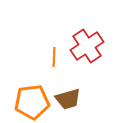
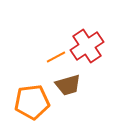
orange line: moved 2 px right; rotated 60 degrees clockwise
brown trapezoid: moved 14 px up
